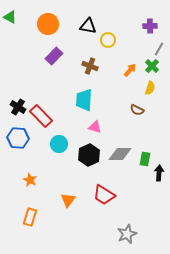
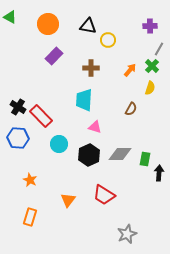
brown cross: moved 1 px right, 2 px down; rotated 21 degrees counterclockwise
brown semicircle: moved 6 px left, 1 px up; rotated 88 degrees counterclockwise
